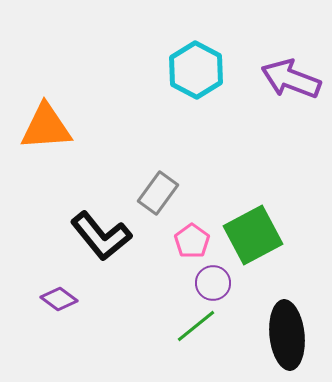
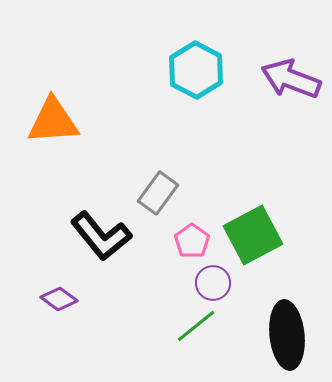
orange triangle: moved 7 px right, 6 px up
